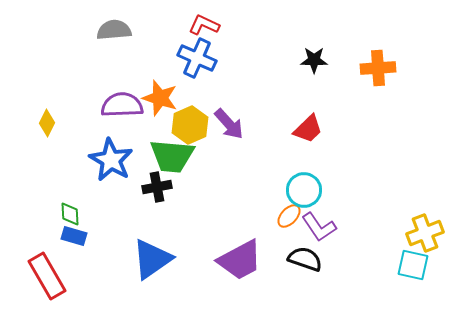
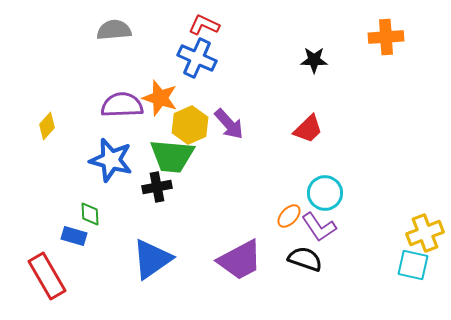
orange cross: moved 8 px right, 31 px up
yellow diamond: moved 3 px down; rotated 16 degrees clockwise
blue star: rotated 15 degrees counterclockwise
cyan circle: moved 21 px right, 3 px down
green diamond: moved 20 px right
